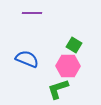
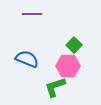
purple line: moved 1 px down
green square: rotated 14 degrees clockwise
green L-shape: moved 3 px left, 2 px up
